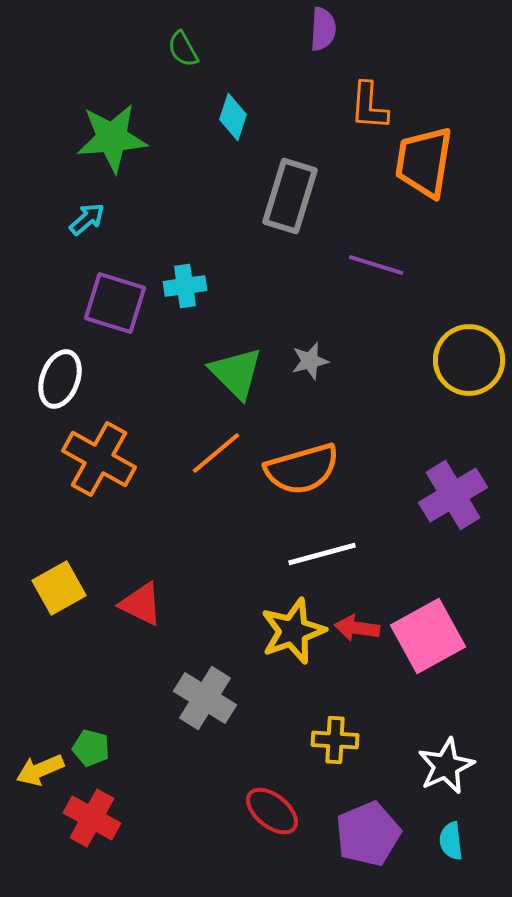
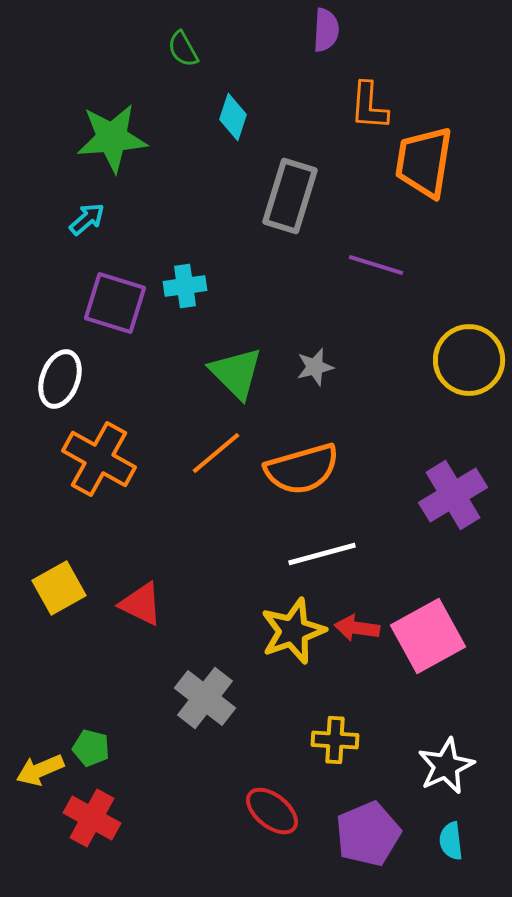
purple semicircle: moved 3 px right, 1 px down
gray star: moved 5 px right, 6 px down
gray cross: rotated 6 degrees clockwise
